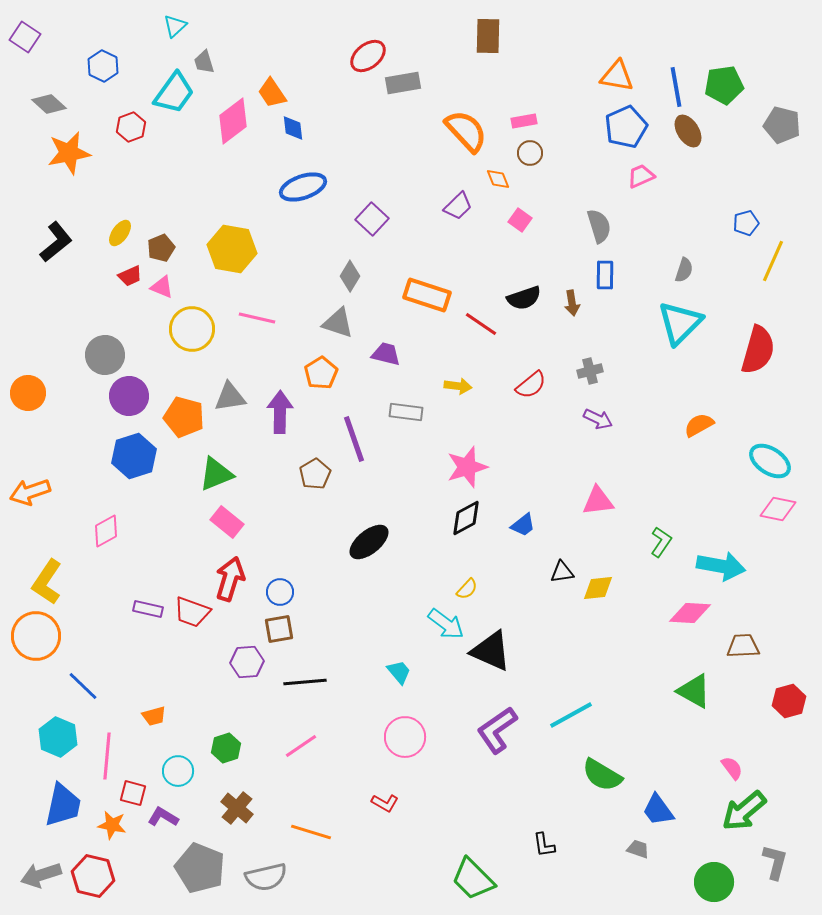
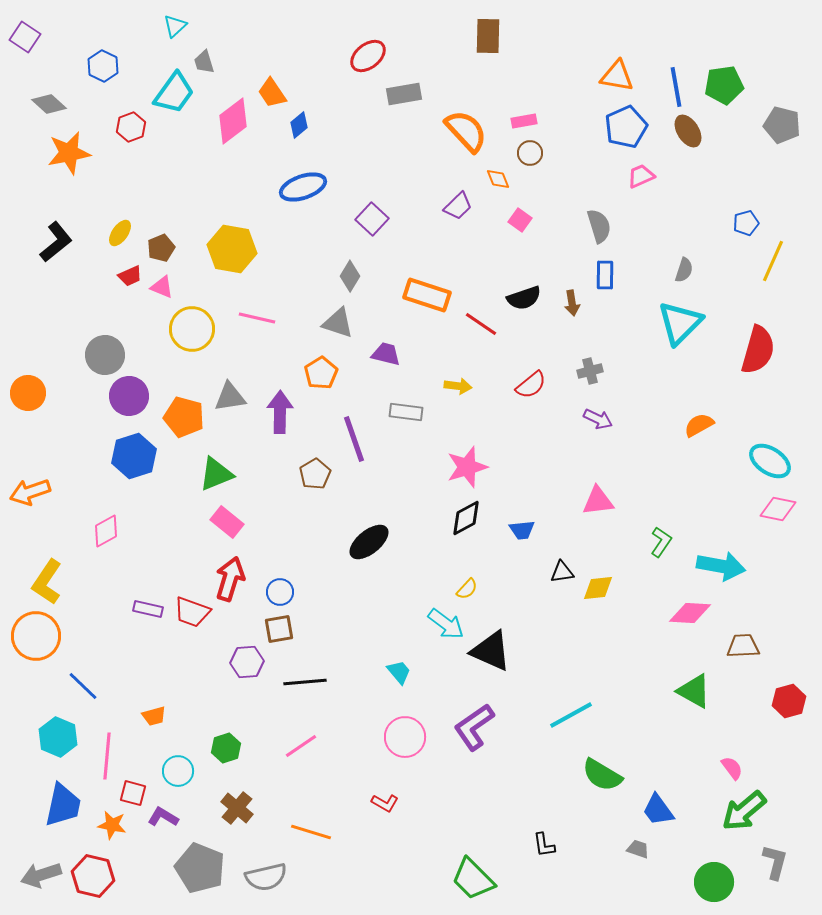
gray rectangle at (403, 83): moved 1 px right, 11 px down
blue diamond at (293, 128): moved 6 px right, 3 px up; rotated 56 degrees clockwise
blue trapezoid at (523, 525): moved 1 px left, 5 px down; rotated 32 degrees clockwise
purple L-shape at (497, 730): moved 23 px left, 3 px up
